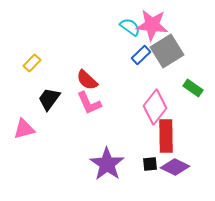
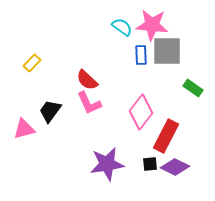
cyan semicircle: moved 8 px left
gray square: rotated 32 degrees clockwise
blue rectangle: rotated 48 degrees counterclockwise
black trapezoid: moved 1 px right, 12 px down
pink diamond: moved 14 px left, 5 px down
red rectangle: rotated 28 degrees clockwise
purple star: rotated 28 degrees clockwise
